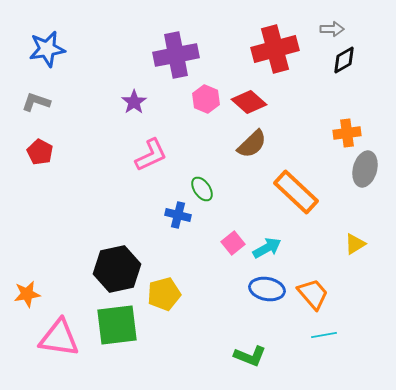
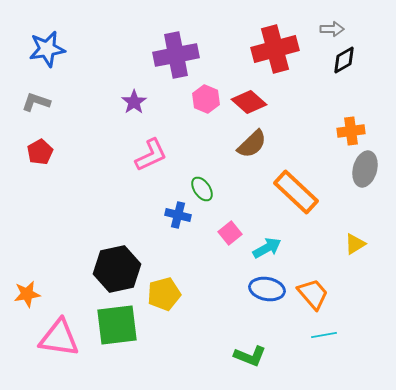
orange cross: moved 4 px right, 2 px up
red pentagon: rotated 15 degrees clockwise
pink square: moved 3 px left, 10 px up
